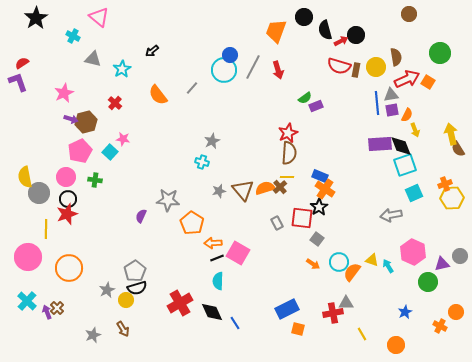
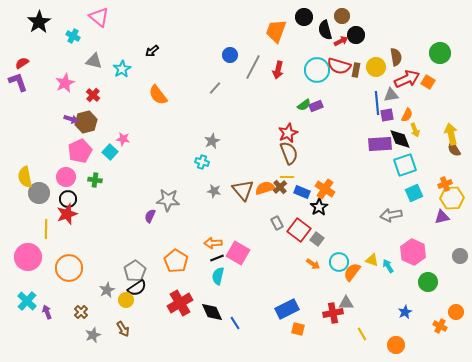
brown circle at (409, 14): moved 67 px left, 2 px down
black star at (36, 18): moved 3 px right, 4 px down
gray triangle at (93, 59): moved 1 px right, 2 px down
cyan circle at (224, 70): moved 93 px right
red arrow at (278, 70): rotated 30 degrees clockwise
gray line at (192, 88): moved 23 px right
pink star at (64, 93): moved 1 px right, 10 px up
green semicircle at (305, 98): moved 1 px left, 7 px down
red cross at (115, 103): moved 22 px left, 8 px up
purple square at (392, 110): moved 5 px left, 5 px down
black diamond at (401, 146): moved 1 px left, 7 px up
brown semicircle at (458, 149): moved 4 px left
brown semicircle at (289, 153): rotated 25 degrees counterclockwise
blue rectangle at (320, 176): moved 18 px left, 16 px down
gray star at (219, 191): moved 5 px left; rotated 24 degrees clockwise
purple semicircle at (141, 216): moved 9 px right
red square at (302, 218): moved 3 px left, 12 px down; rotated 30 degrees clockwise
orange pentagon at (192, 223): moved 16 px left, 38 px down
purple triangle at (442, 264): moved 47 px up
cyan semicircle at (218, 281): moved 5 px up; rotated 12 degrees clockwise
black semicircle at (137, 288): rotated 18 degrees counterclockwise
brown cross at (57, 308): moved 24 px right, 4 px down
